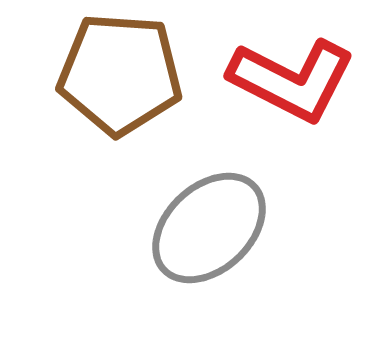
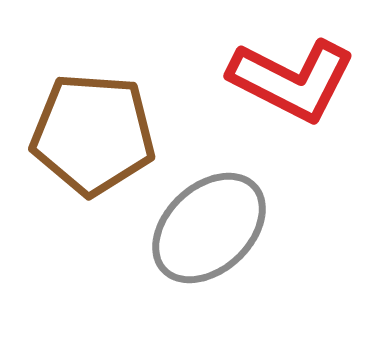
brown pentagon: moved 27 px left, 60 px down
